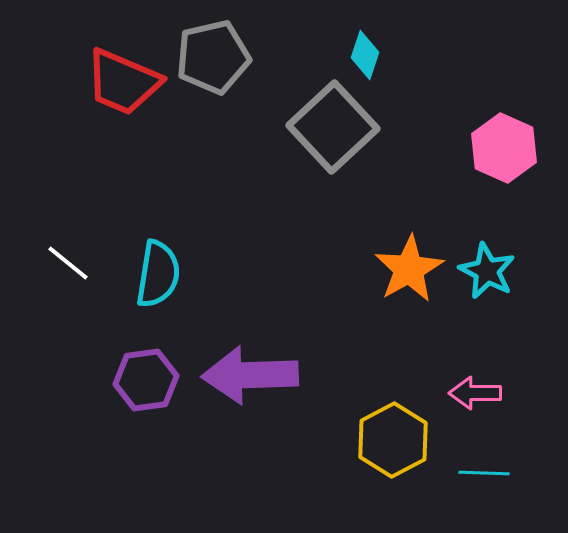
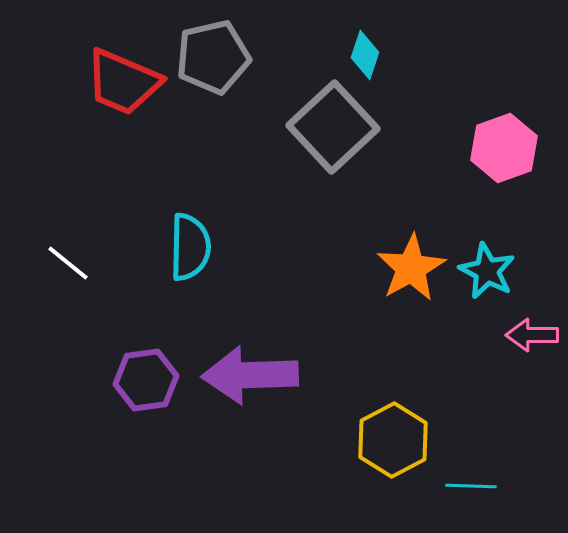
pink hexagon: rotated 16 degrees clockwise
orange star: moved 2 px right, 1 px up
cyan semicircle: moved 32 px right, 27 px up; rotated 8 degrees counterclockwise
pink arrow: moved 57 px right, 58 px up
cyan line: moved 13 px left, 13 px down
